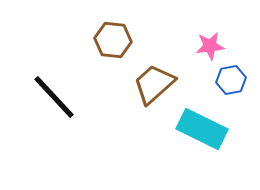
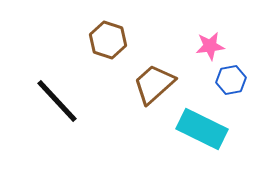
brown hexagon: moved 5 px left; rotated 12 degrees clockwise
black line: moved 3 px right, 4 px down
